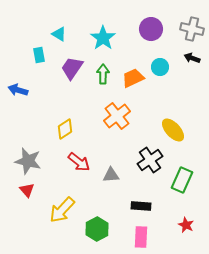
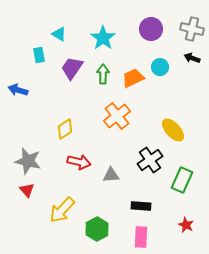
red arrow: rotated 25 degrees counterclockwise
